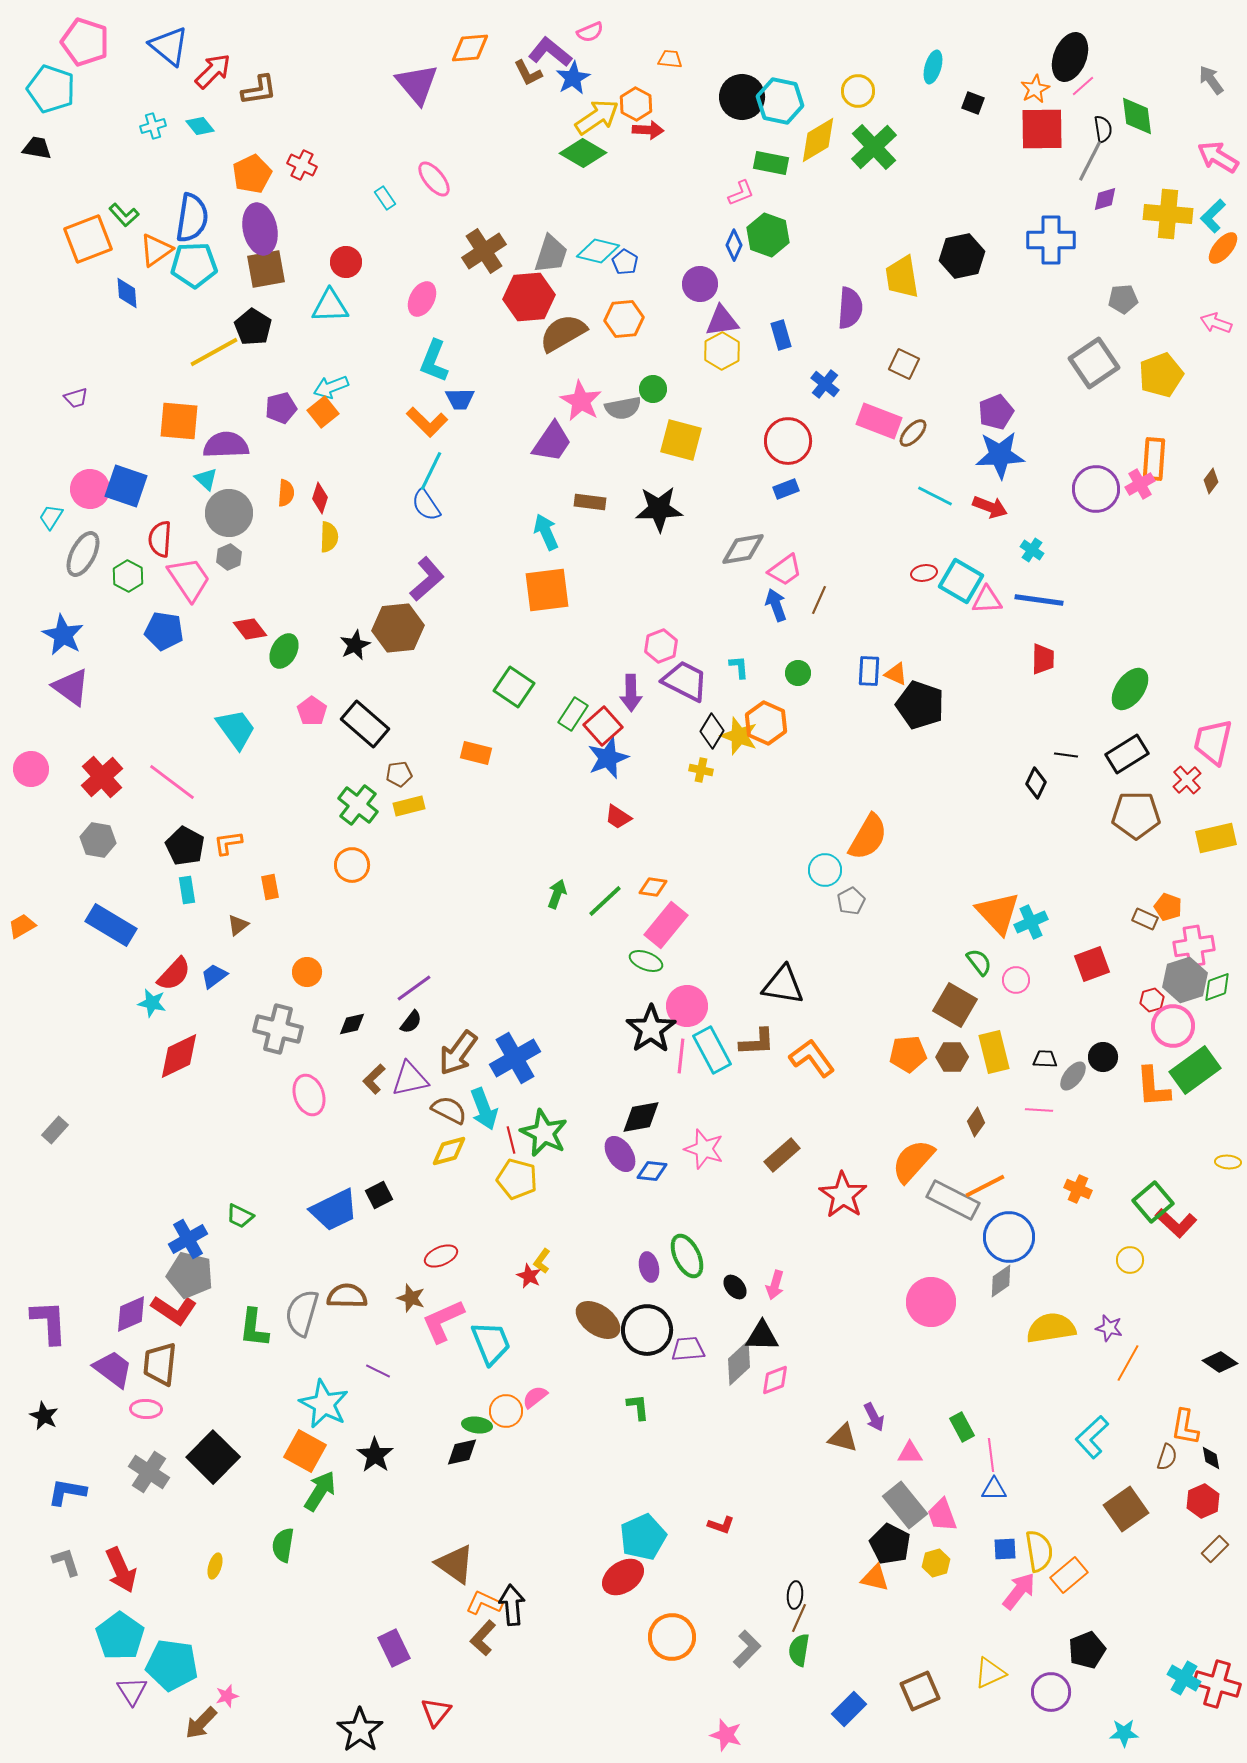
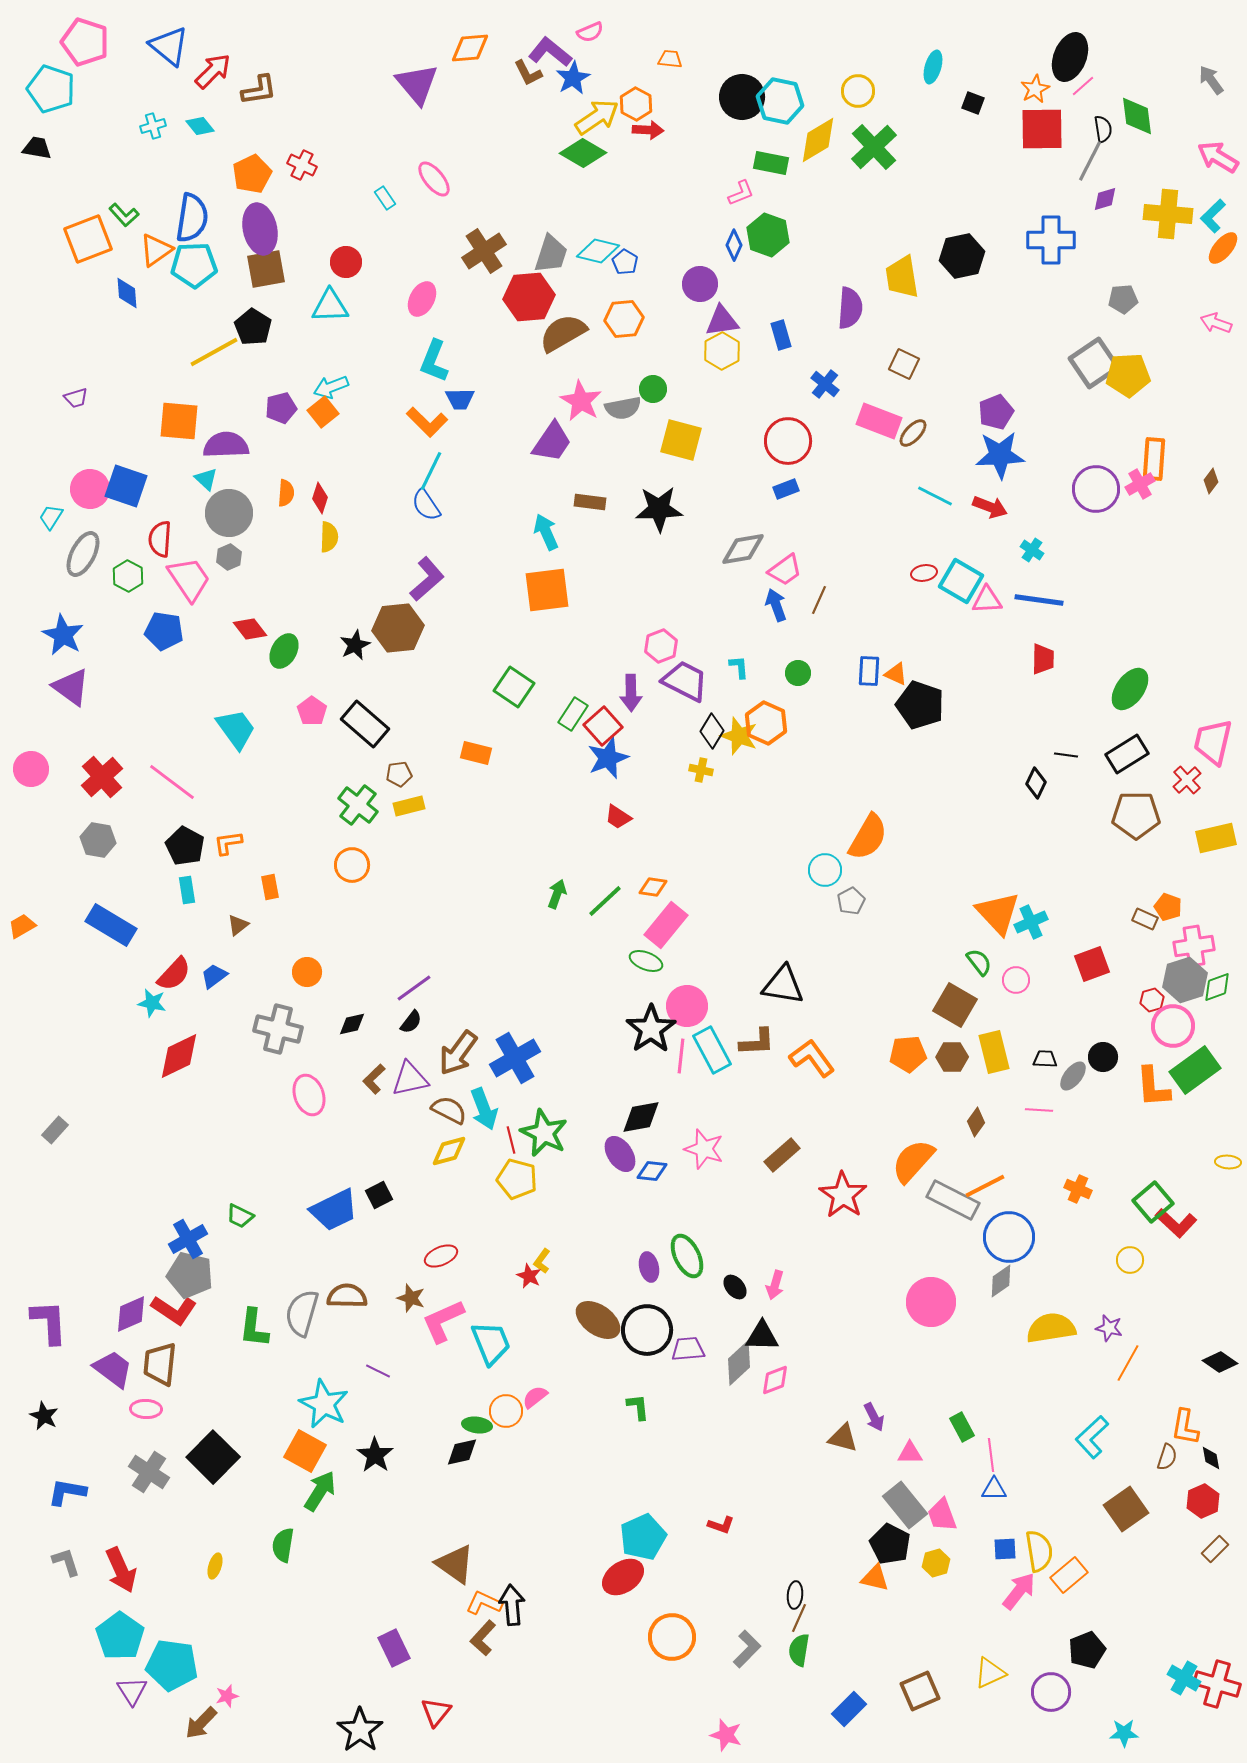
yellow pentagon at (1161, 375): moved 33 px left; rotated 18 degrees clockwise
